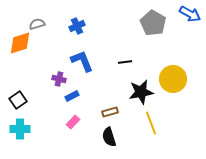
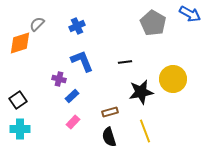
gray semicircle: rotated 28 degrees counterclockwise
blue rectangle: rotated 16 degrees counterclockwise
yellow line: moved 6 px left, 8 px down
